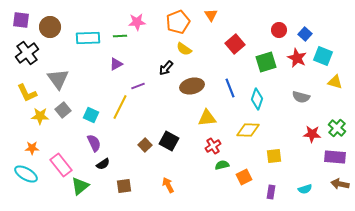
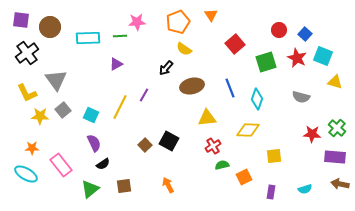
gray triangle at (58, 79): moved 2 px left, 1 px down
purple line at (138, 86): moved 6 px right, 9 px down; rotated 40 degrees counterclockwise
green triangle at (80, 186): moved 10 px right, 3 px down
